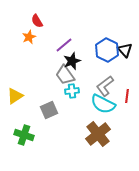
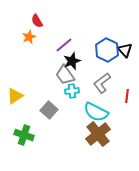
gray L-shape: moved 3 px left, 3 px up
cyan semicircle: moved 7 px left, 8 px down
gray square: rotated 24 degrees counterclockwise
